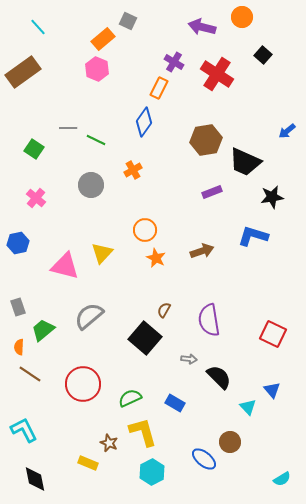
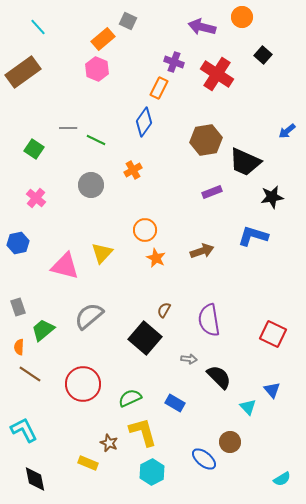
purple cross at (174, 62): rotated 12 degrees counterclockwise
